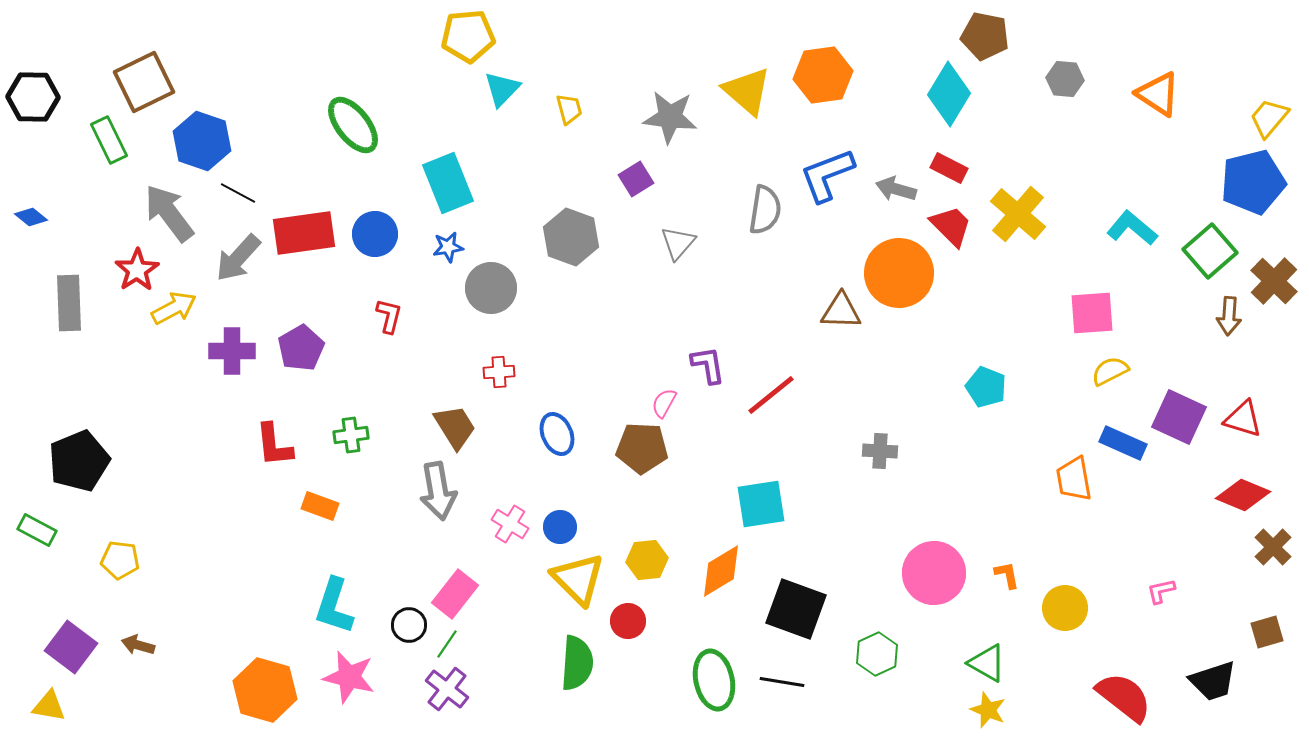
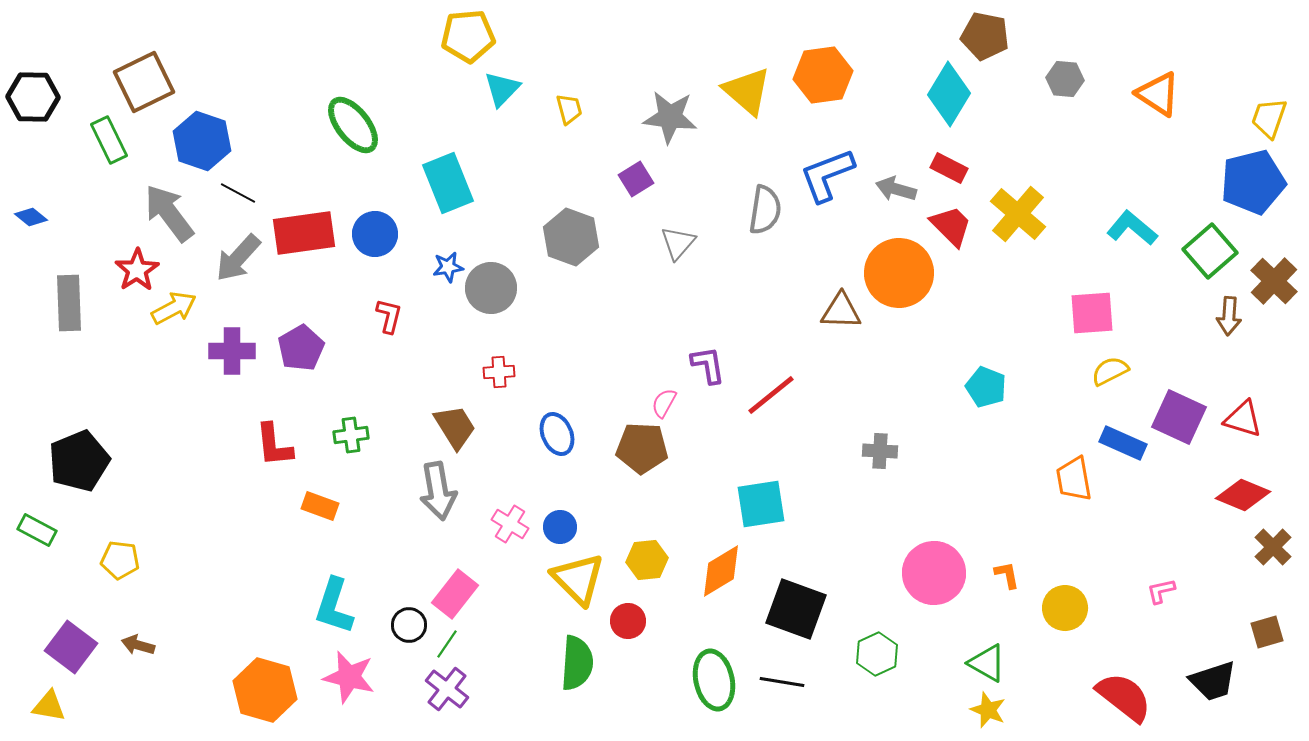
yellow trapezoid at (1269, 118): rotated 21 degrees counterclockwise
blue star at (448, 247): moved 20 px down
